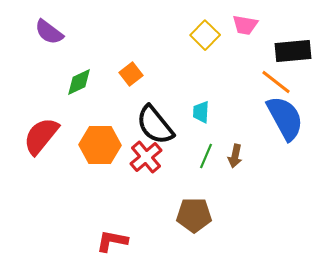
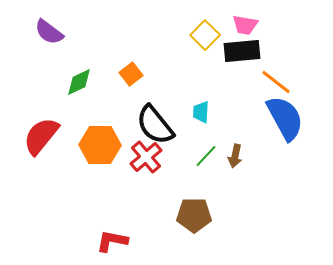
black rectangle: moved 51 px left
green line: rotated 20 degrees clockwise
